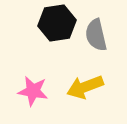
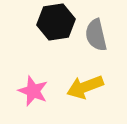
black hexagon: moved 1 px left, 1 px up
pink star: rotated 12 degrees clockwise
